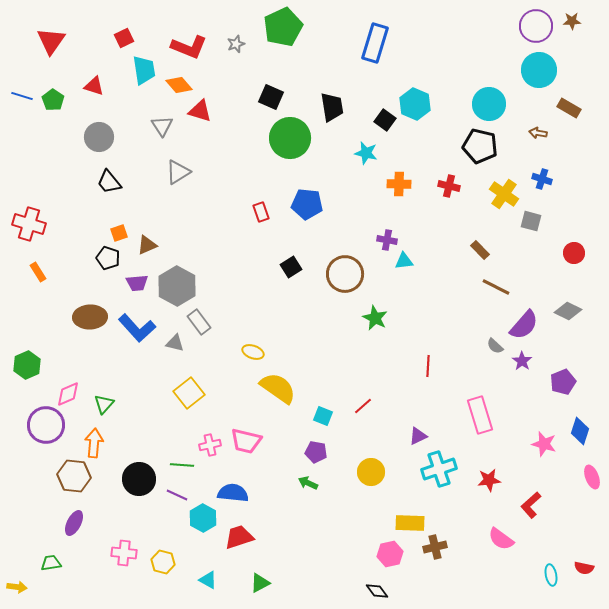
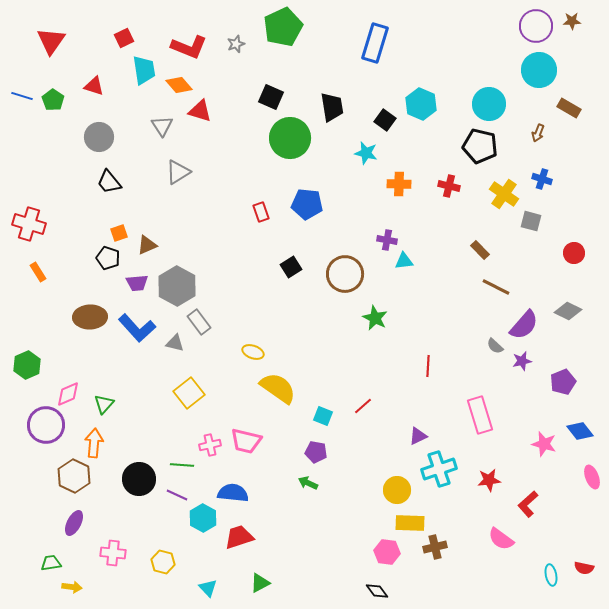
cyan hexagon at (415, 104): moved 6 px right
brown arrow at (538, 133): rotated 78 degrees counterclockwise
purple star at (522, 361): rotated 24 degrees clockwise
blue diamond at (580, 431): rotated 56 degrees counterclockwise
yellow circle at (371, 472): moved 26 px right, 18 px down
brown hexagon at (74, 476): rotated 20 degrees clockwise
red L-shape at (531, 505): moved 3 px left, 1 px up
pink cross at (124, 553): moved 11 px left
pink hexagon at (390, 554): moved 3 px left, 2 px up; rotated 20 degrees clockwise
cyan triangle at (208, 580): moved 8 px down; rotated 18 degrees clockwise
yellow arrow at (17, 587): moved 55 px right
